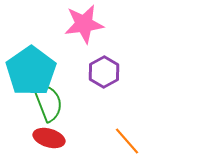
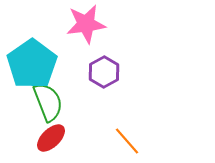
pink star: moved 2 px right
cyan pentagon: moved 1 px right, 7 px up
red ellipse: moved 2 px right; rotated 60 degrees counterclockwise
